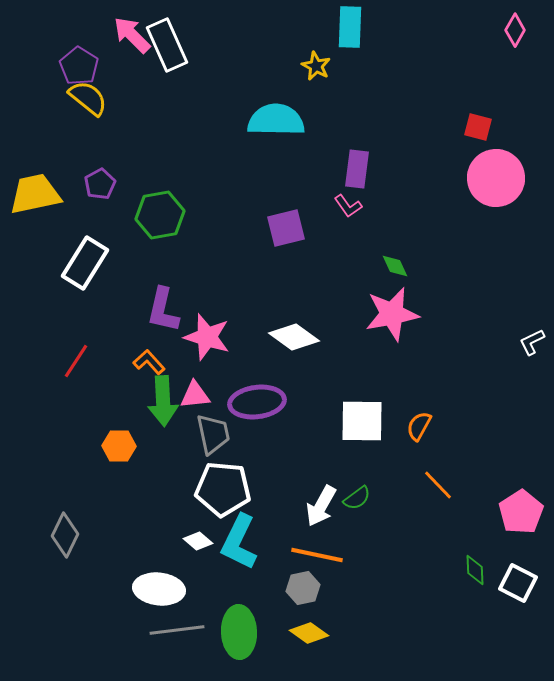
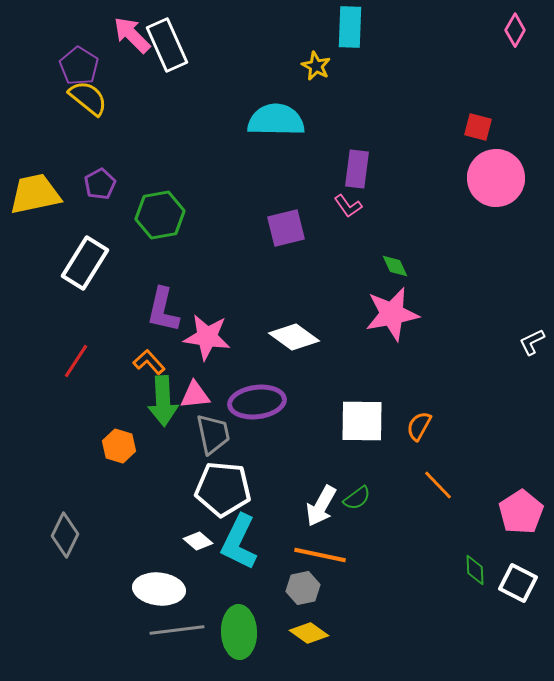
pink star at (207, 337): rotated 9 degrees counterclockwise
orange hexagon at (119, 446): rotated 16 degrees clockwise
orange line at (317, 555): moved 3 px right
